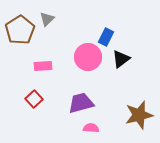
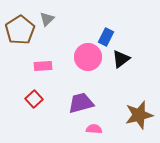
pink semicircle: moved 3 px right, 1 px down
